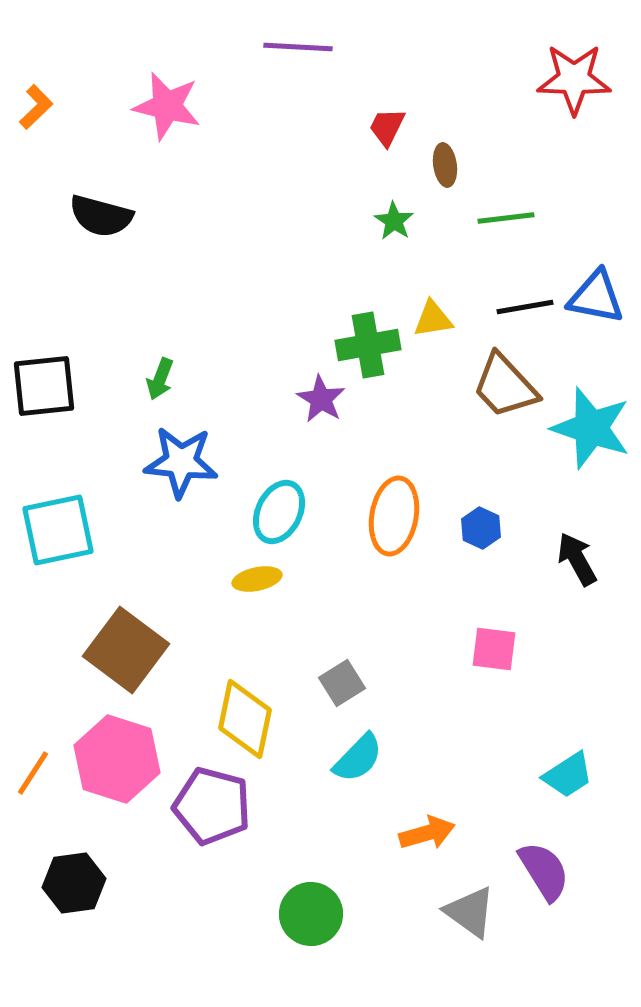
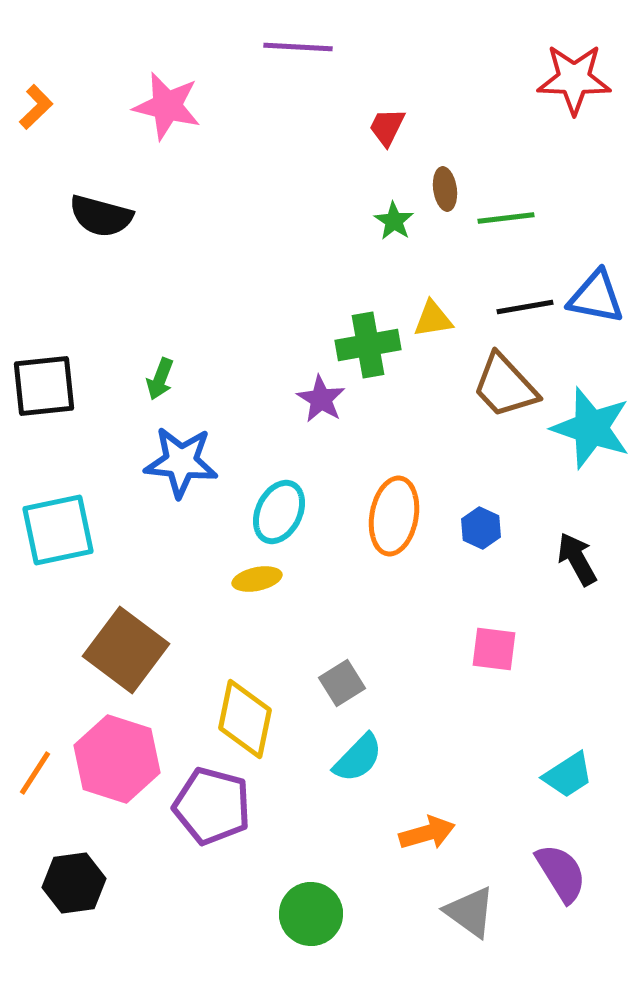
brown ellipse: moved 24 px down
orange line: moved 2 px right
purple semicircle: moved 17 px right, 2 px down
